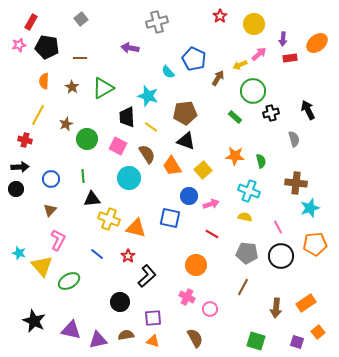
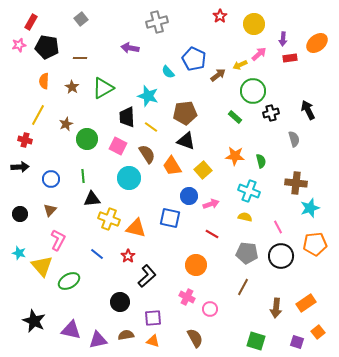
brown arrow at (218, 78): moved 3 px up; rotated 21 degrees clockwise
black circle at (16, 189): moved 4 px right, 25 px down
